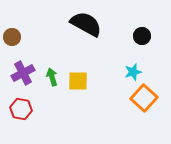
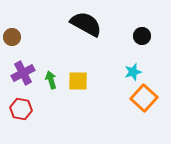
green arrow: moved 1 px left, 3 px down
